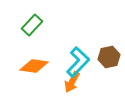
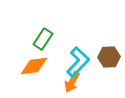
green rectangle: moved 11 px right, 14 px down; rotated 10 degrees counterclockwise
brown hexagon: rotated 10 degrees clockwise
orange diamond: rotated 16 degrees counterclockwise
